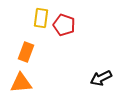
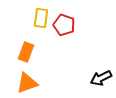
orange triangle: moved 6 px right; rotated 15 degrees counterclockwise
